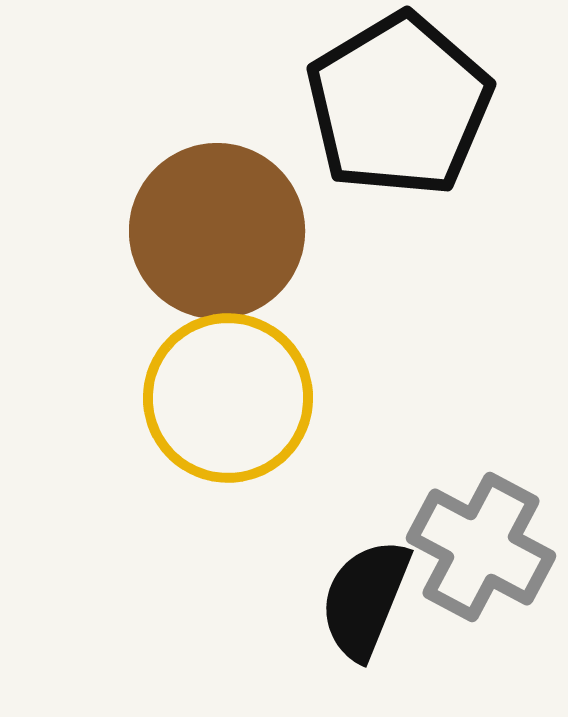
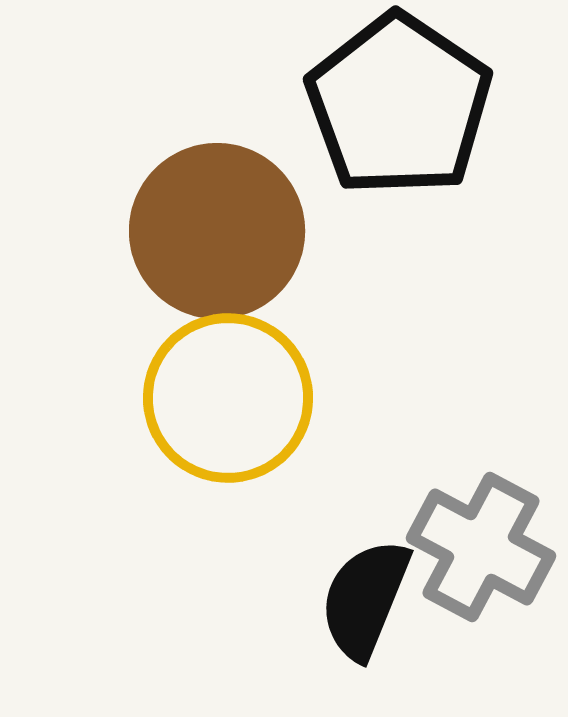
black pentagon: rotated 7 degrees counterclockwise
